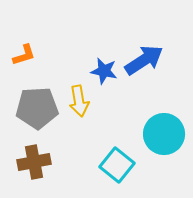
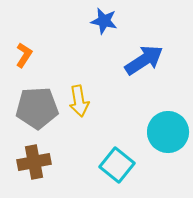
orange L-shape: rotated 40 degrees counterclockwise
blue star: moved 50 px up
cyan circle: moved 4 px right, 2 px up
